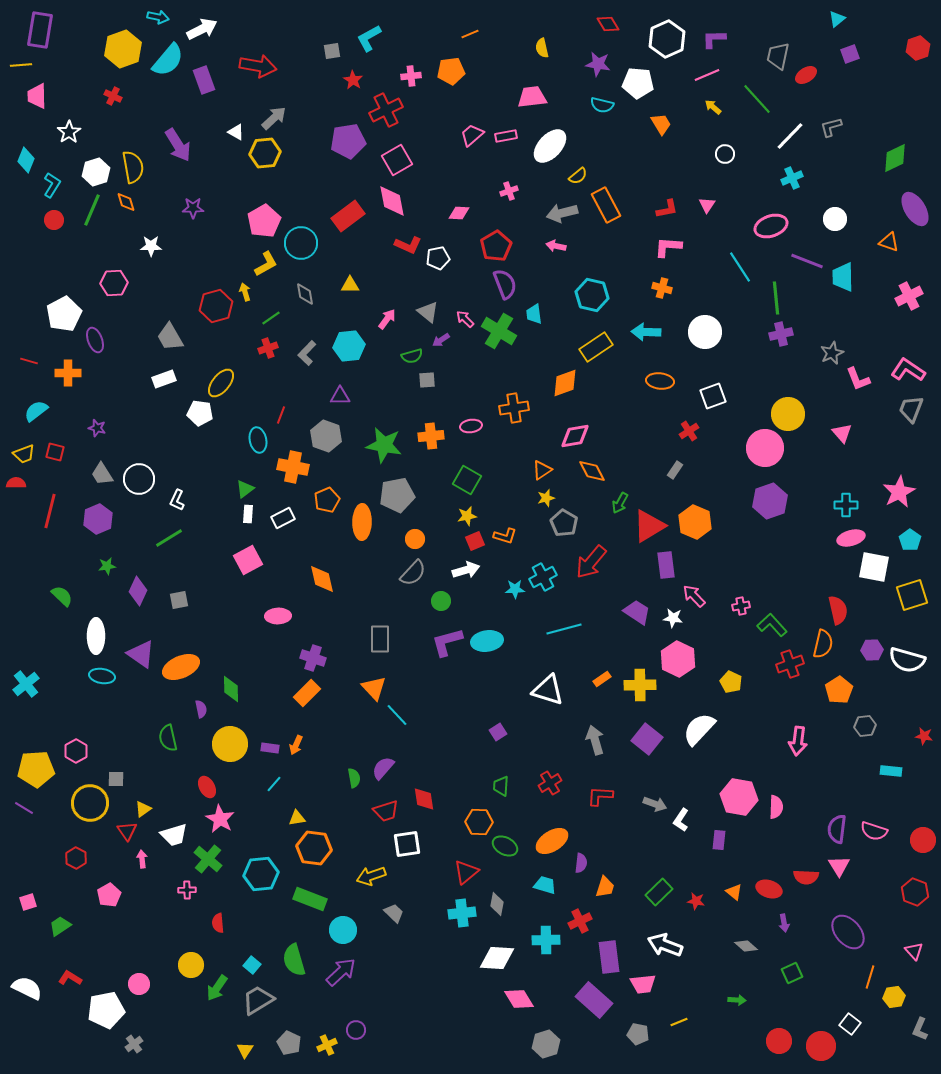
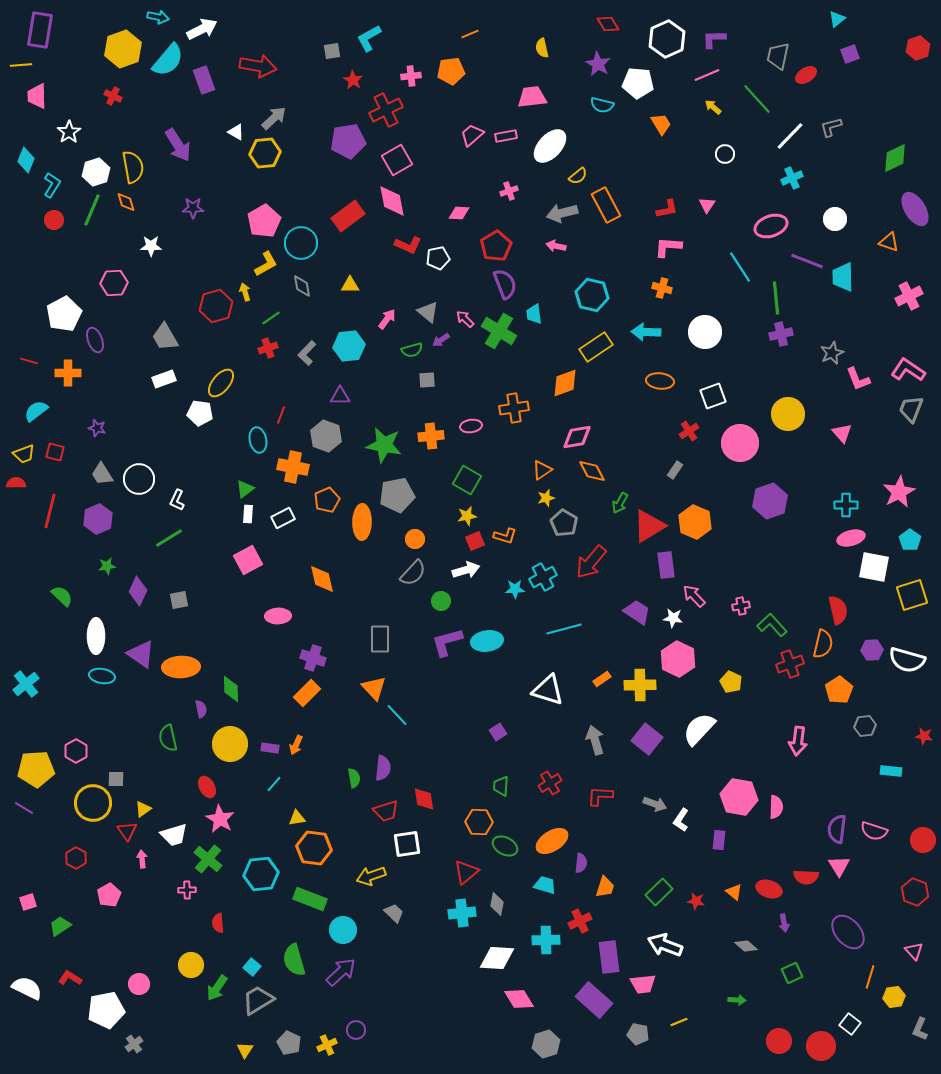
purple star at (598, 64): rotated 20 degrees clockwise
gray diamond at (305, 294): moved 3 px left, 8 px up
gray trapezoid at (170, 337): moved 5 px left
green semicircle at (412, 356): moved 6 px up
pink diamond at (575, 436): moved 2 px right, 1 px down
pink circle at (765, 448): moved 25 px left, 5 px up
orange ellipse at (181, 667): rotated 21 degrees clockwise
purple semicircle at (383, 768): rotated 145 degrees clockwise
yellow circle at (90, 803): moved 3 px right
cyan square at (252, 965): moved 2 px down
